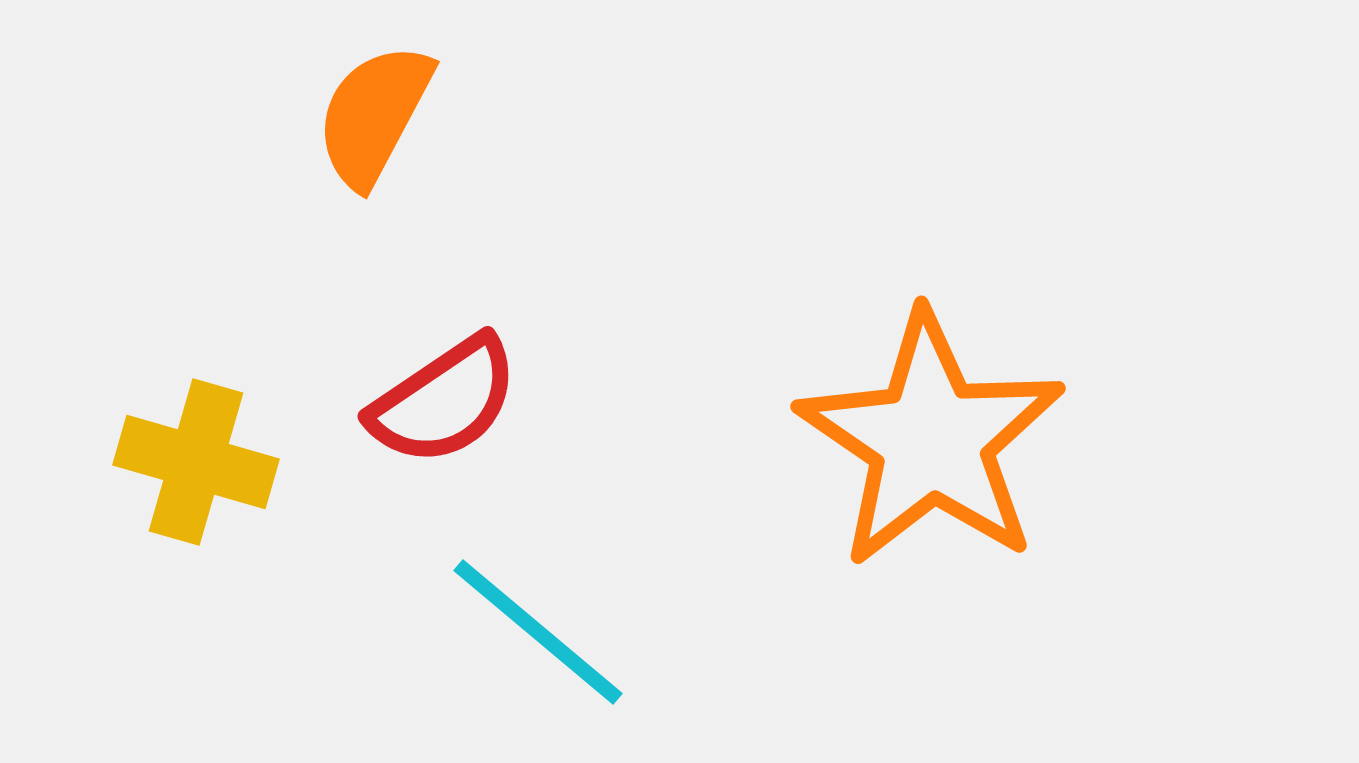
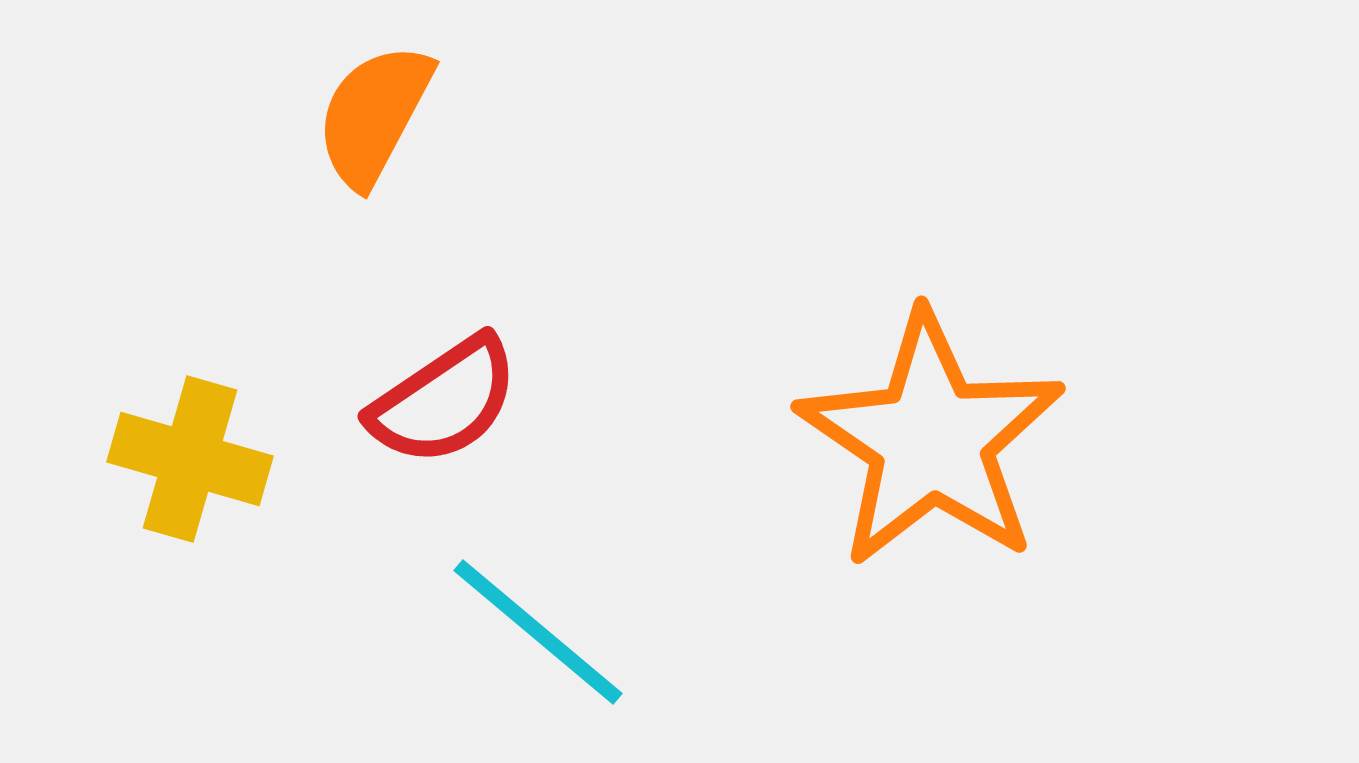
yellow cross: moved 6 px left, 3 px up
